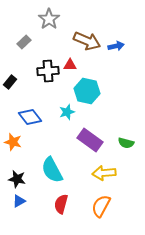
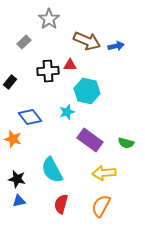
orange star: moved 3 px up
blue triangle: rotated 16 degrees clockwise
